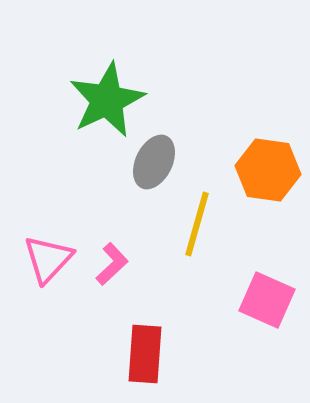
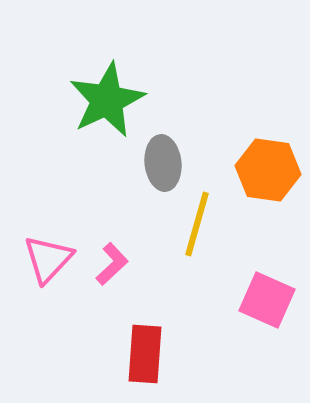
gray ellipse: moved 9 px right, 1 px down; rotated 32 degrees counterclockwise
